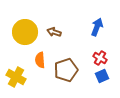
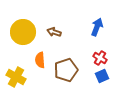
yellow circle: moved 2 px left
